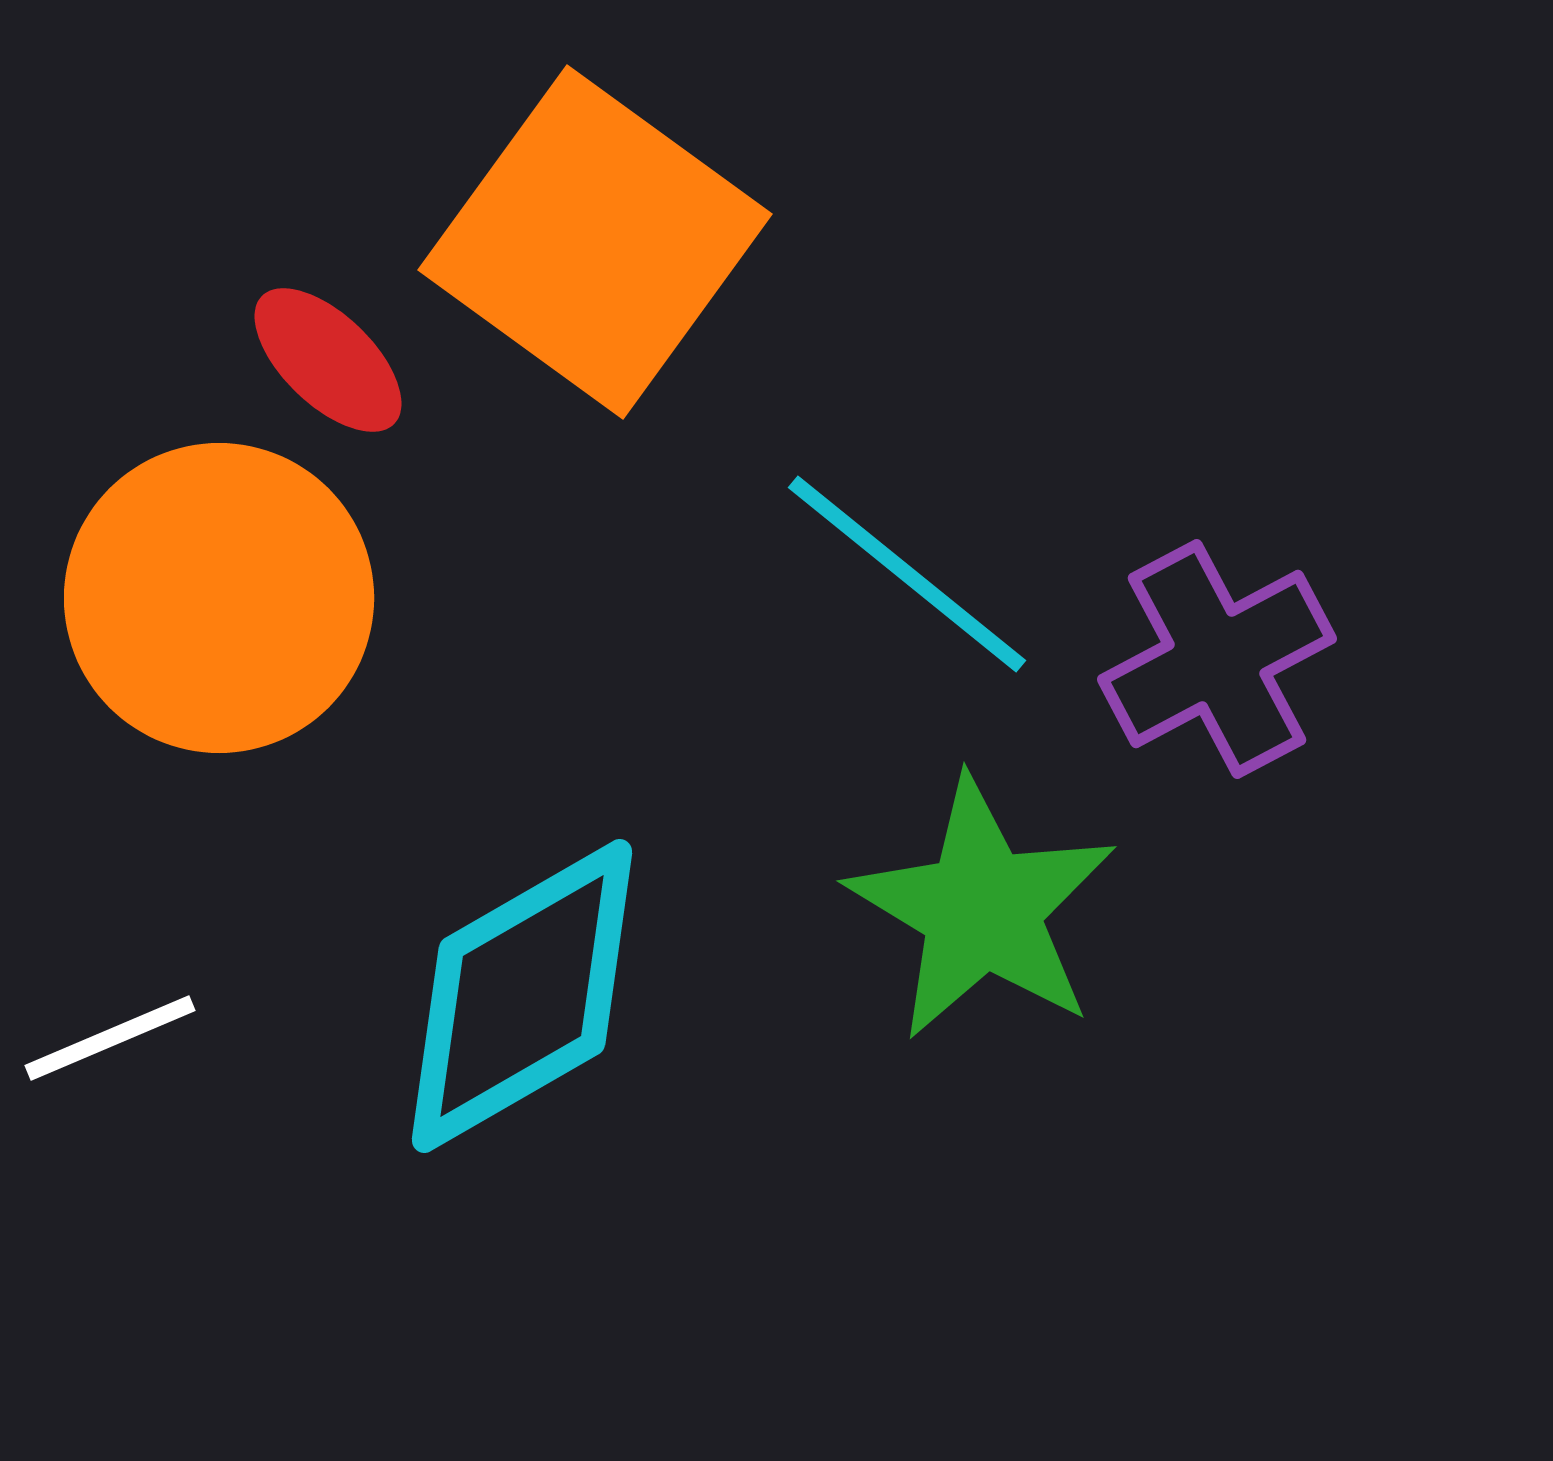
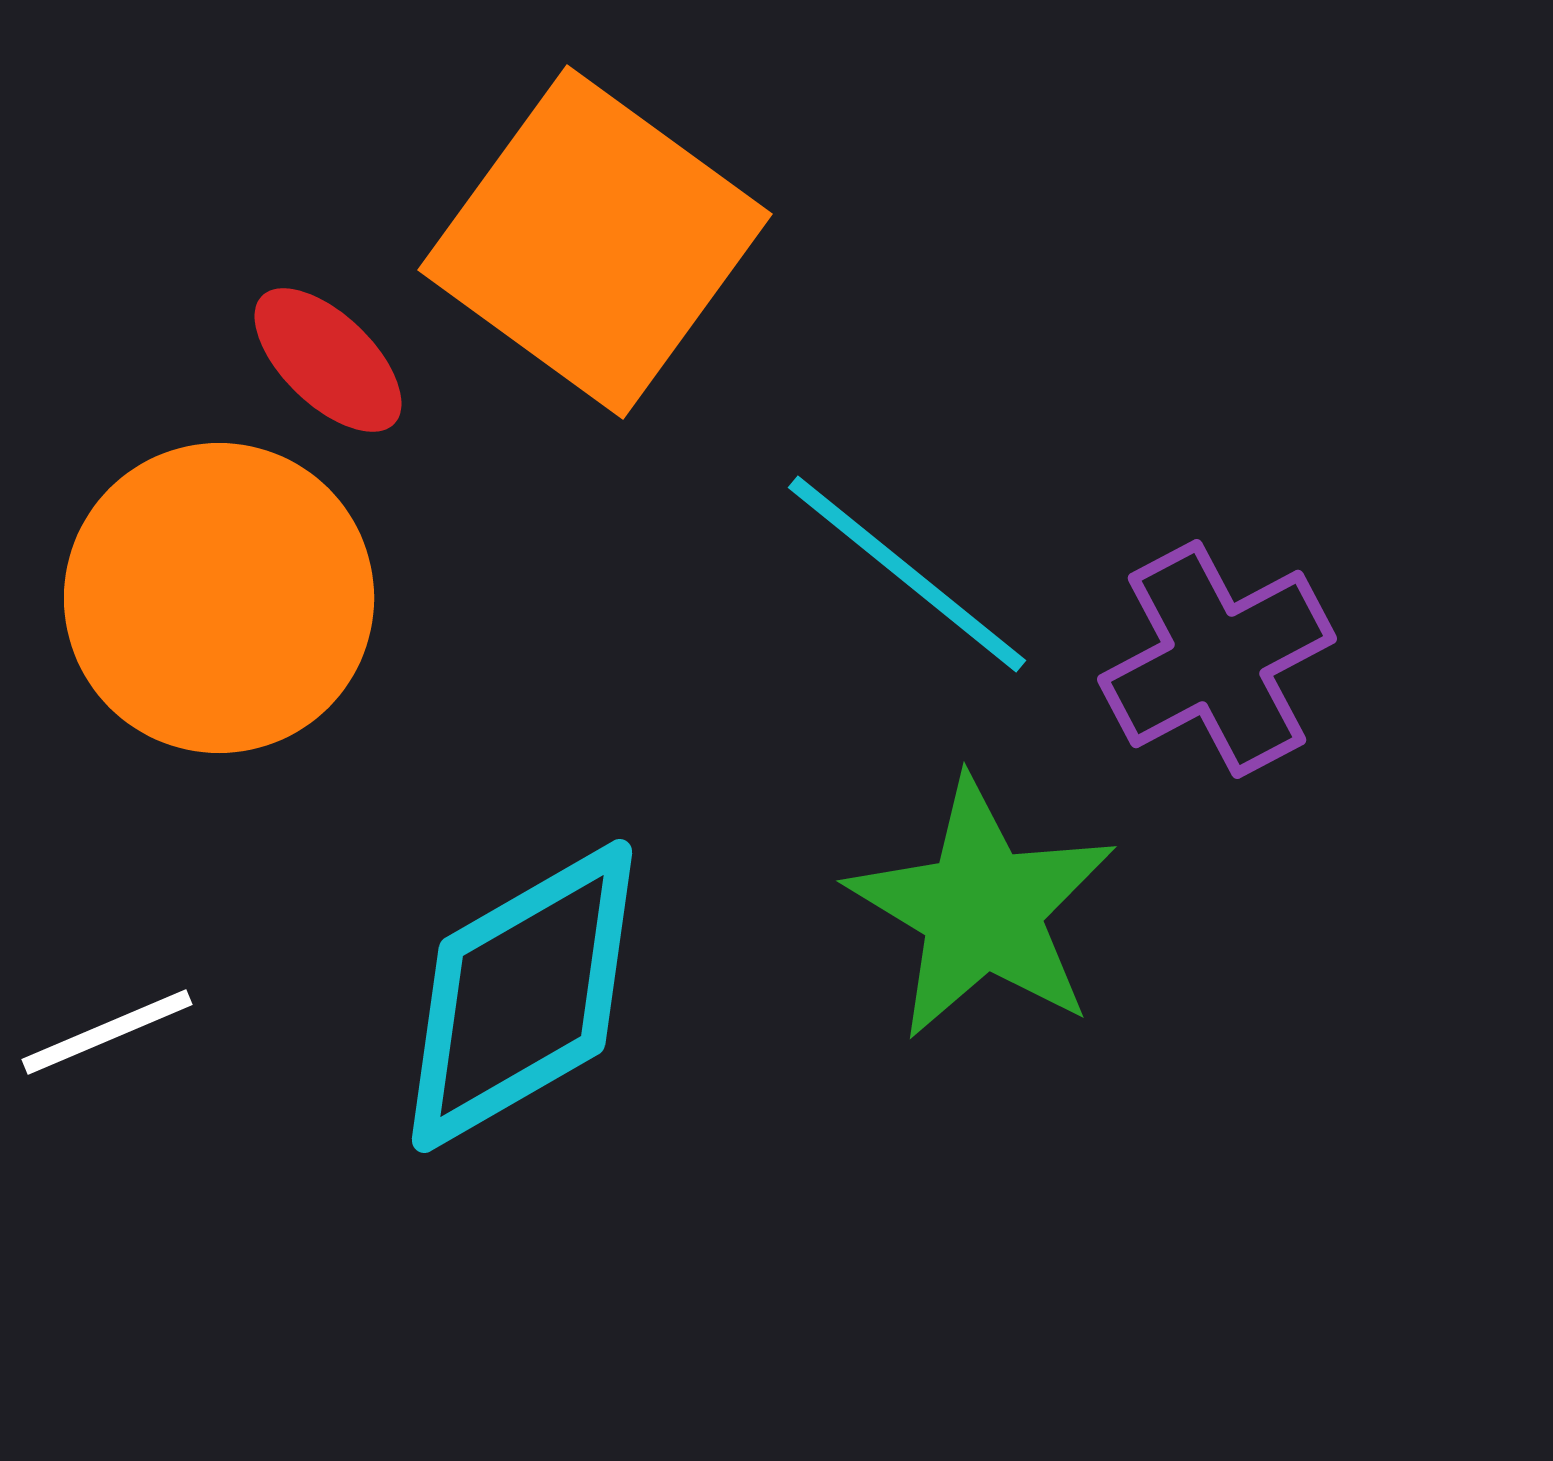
white line: moved 3 px left, 6 px up
